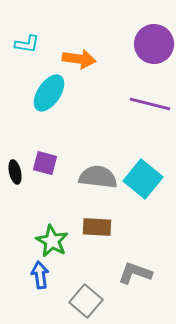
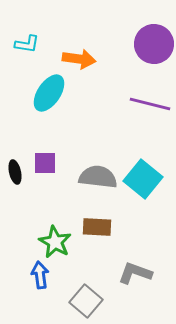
purple square: rotated 15 degrees counterclockwise
green star: moved 3 px right, 1 px down
